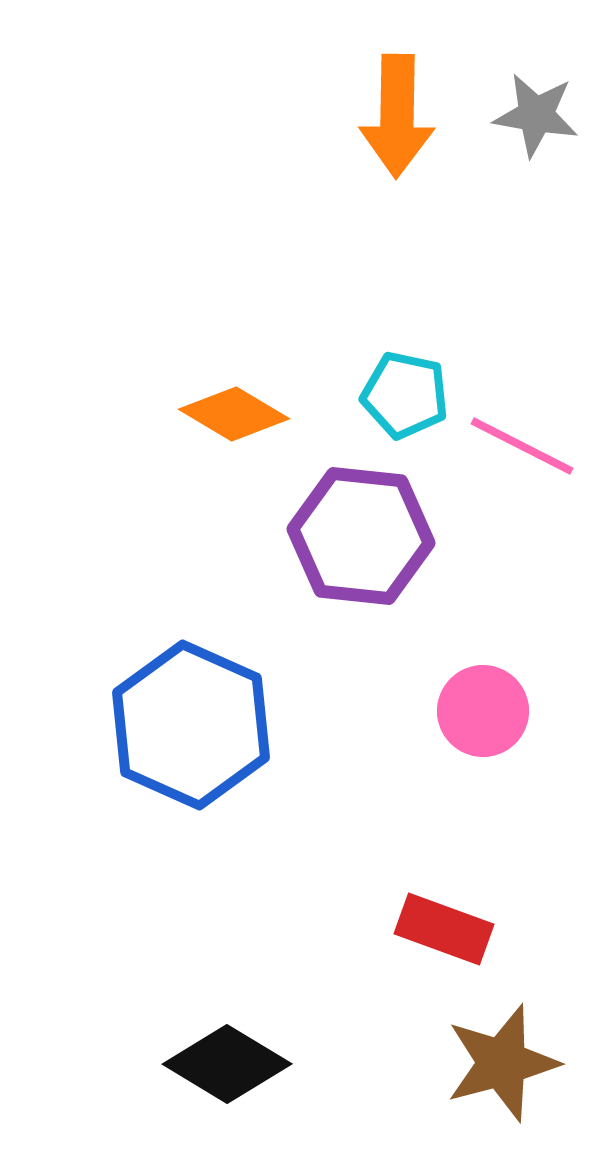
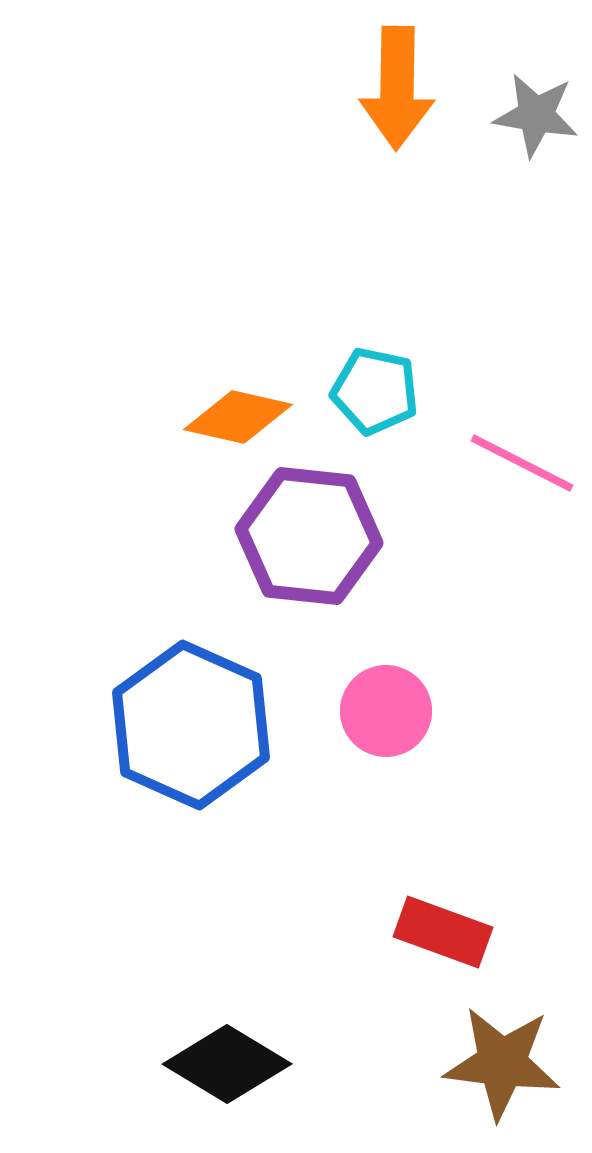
orange arrow: moved 28 px up
cyan pentagon: moved 30 px left, 4 px up
orange diamond: moved 4 px right, 3 px down; rotated 18 degrees counterclockwise
pink line: moved 17 px down
purple hexagon: moved 52 px left
pink circle: moved 97 px left
red rectangle: moved 1 px left, 3 px down
brown star: rotated 22 degrees clockwise
